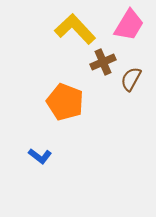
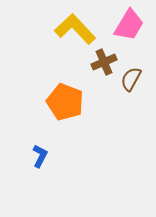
brown cross: moved 1 px right
blue L-shape: rotated 100 degrees counterclockwise
